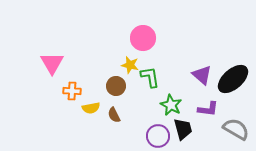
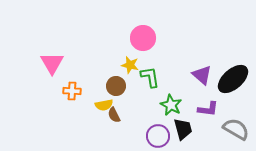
yellow semicircle: moved 13 px right, 3 px up
